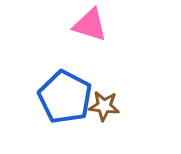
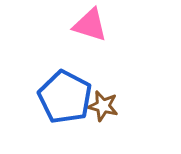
brown star: moved 1 px left; rotated 8 degrees clockwise
